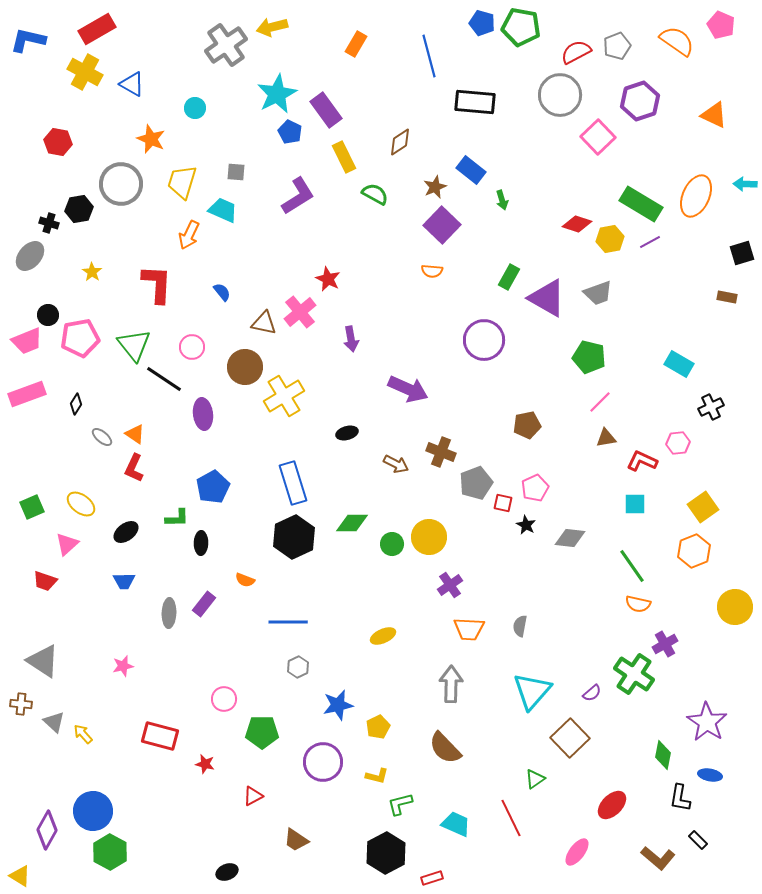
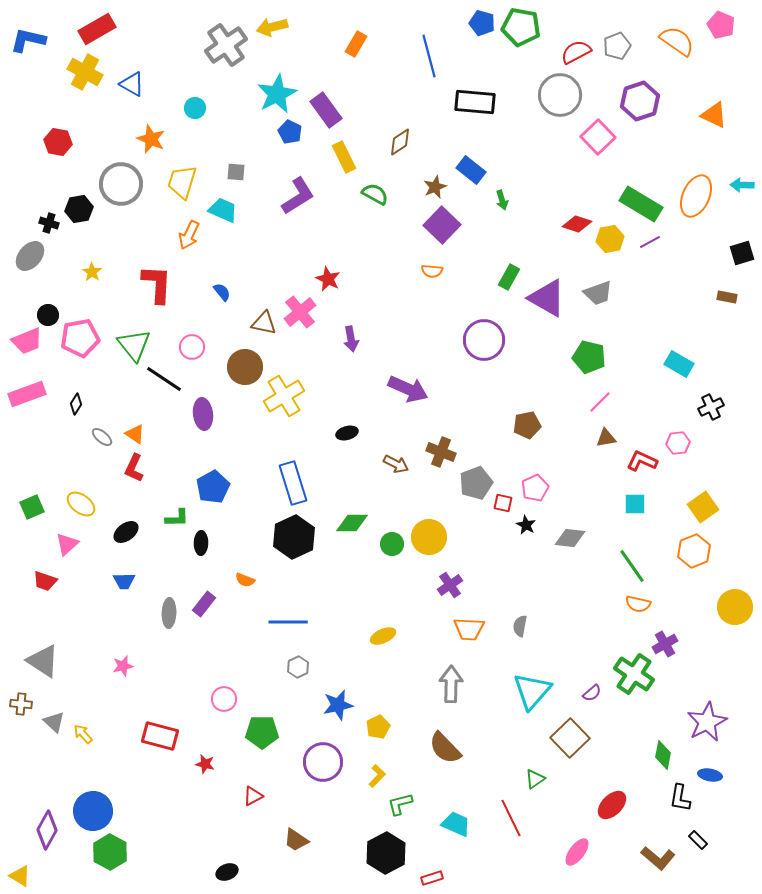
cyan arrow at (745, 184): moved 3 px left, 1 px down
purple star at (707, 722): rotated 12 degrees clockwise
yellow L-shape at (377, 776): rotated 60 degrees counterclockwise
